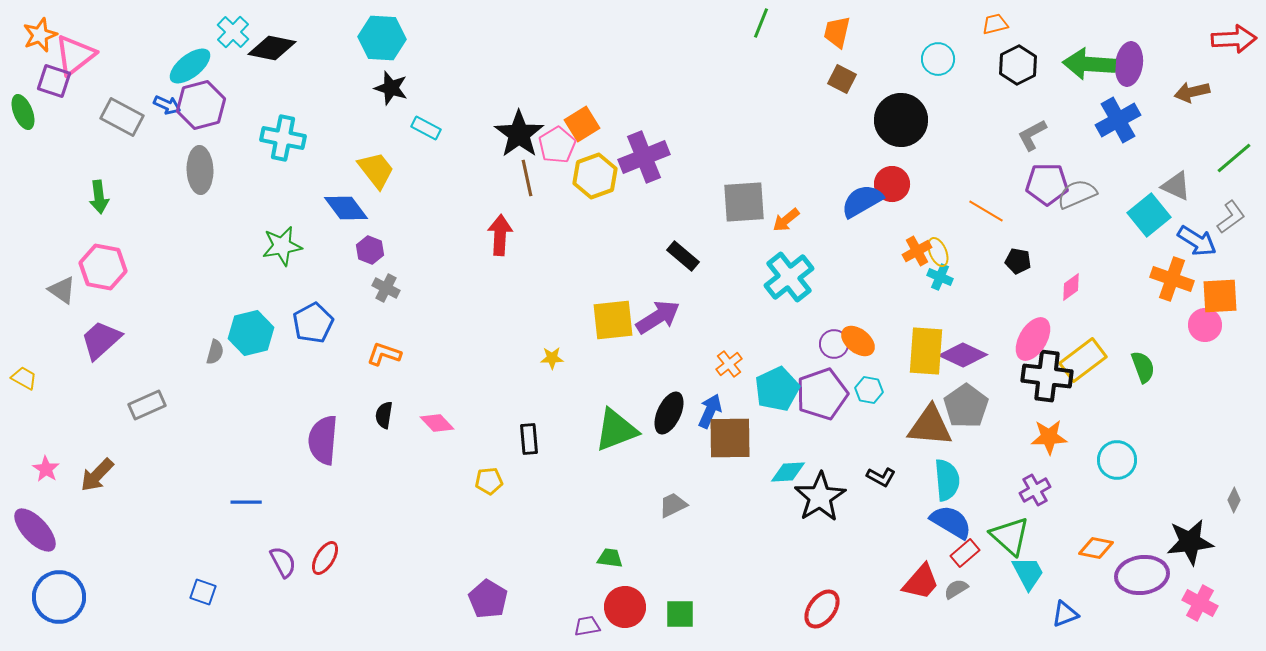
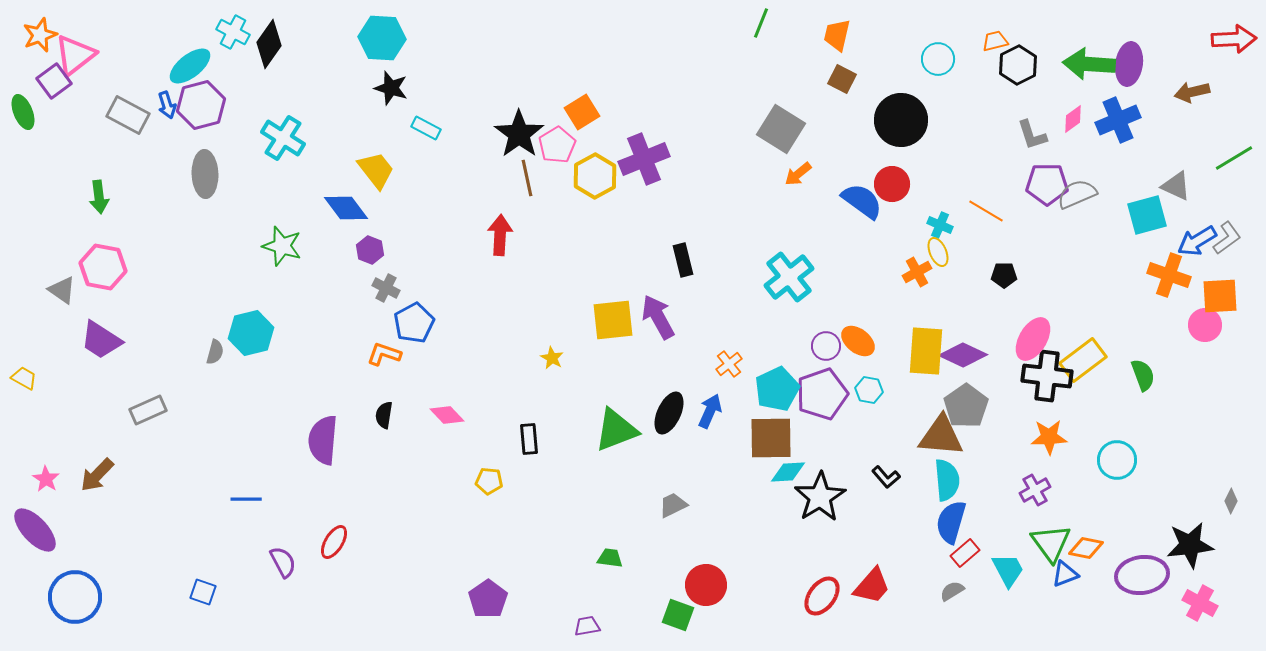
orange trapezoid at (995, 24): moved 17 px down
cyan cross at (233, 32): rotated 16 degrees counterclockwise
orange trapezoid at (837, 32): moved 3 px down
black diamond at (272, 48): moved 3 px left, 4 px up; rotated 66 degrees counterclockwise
purple square at (54, 81): rotated 36 degrees clockwise
blue arrow at (167, 105): rotated 48 degrees clockwise
gray rectangle at (122, 117): moved 6 px right, 2 px up
blue cross at (1118, 120): rotated 6 degrees clockwise
orange square at (582, 124): moved 12 px up
gray L-shape at (1032, 135): rotated 80 degrees counterclockwise
cyan cross at (283, 138): rotated 21 degrees clockwise
purple cross at (644, 157): moved 2 px down
green line at (1234, 158): rotated 9 degrees clockwise
gray ellipse at (200, 170): moved 5 px right, 4 px down
yellow hexagon at (595, 176): rotated 9 degrees counterclockwise
blue semicircle at (862, 201): rotated 66 degrees clockwise
gray square at (744, 202): moved 37 px right, 73 px up; rotated 36 degrees clockwise
cyan square at (1149, 215): moved 2 px left; rotated 24 degrees clockwise
gray L-shape at (1231, 217): moved 4 px left, 21 px down
orange arrow at (786, 220): moved 12 px right, 46 px up
blue arrow at (1197, 241): rotated 117 degrees clockwise
green star at (282, 246): rotated 27 degrees clockwise
orange cross at (917, 251): moved 21 px down
black rectangle at (683, 256): moved 4 px down; rotated 36 degrees clockwise
black pentagon at (1018, 261): moved 14 px left, 14 px down; rotated 10 degrees counterclockwise
cyan cross at (940, 277): moved 52 px up
orange cross at (1172, 279): moved 3 px left, 4 px up
pink diamond at (1071, 287): moved 2 px right, 168 px up
purple arrow at (658, 317): rotated 87 degrees counterclockwise
blue pentagon at (313, 323): moved 101 px right
purple trapezoid at (101, 340): rotated 105 degrees counterclockwise
purple circle at (834, 344): moved 8 px left, 2 px down
yellow star at (552, 358): rotated 30 degrees clockwise
green semicircle at (1143, 367): moved 8 px down
gray rectangle at (147, 405): moved 1 px right, 5 px down
pink diamond at (437, 423): moved 10 px right, 8 px up
brown triangle at (930, 426): moved 11 px right, 10 px down
brown square at (730, 438): moved 41 px right
pink star at (46, 469): moved 10 px down
black L-shape at (881, 477): moved 5 px right; rotated 20 degrees clockwise
yellow pentagon at (489, 481): rotated 12 degrees clockwise
gray diamond at (1234, 500): moved 3 px left, 1 px down
blue line at (246, 502): moved 3 px up
blue semicircle at (951, 522): rotated 105 degrees counterclockwise
green triangle at (1010, 536): moved 41 px right, 7 px down; rotated 12 degrees clockwise
black star at (1190, 542): moved 3 px down
orange diamond at (1096, 548): moved 10 px left
red ellipse at (325, 558): moved 9 px right, 16 px up
cyan trapezoid at (1028, 573): moved 20 px left, 3 px up
red trapezoid at (921, 582): moved 49 px left, 4 px down
gray semicircle at (956, 589): moved 4 px left, 2 px down
blue circle at (59, 597): moved 16 px right
purple pentagon at (488, 599): rotated 6 degrees clockwise
red circle at (625, 607): moved 81 px right, 22 px up
red ellipse at (822, 609): moved 13 px up
green square at (680, 614): moved 2 px left, 1 px down; rotated 20 degrees clockwise
blue triangle at (1065, 614): moved 40 px up
